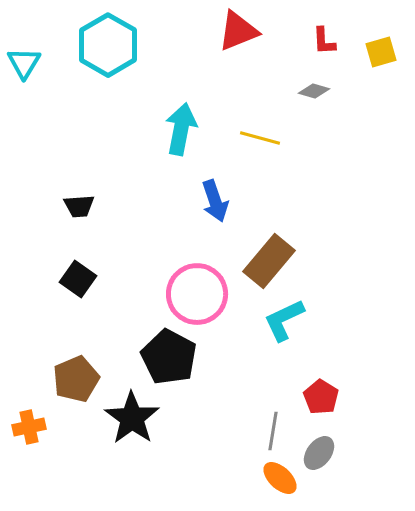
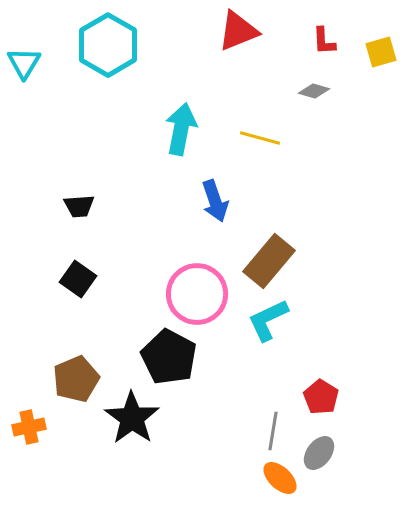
cyan L-shape: moved 16 px left
